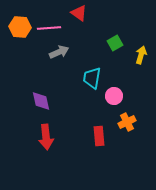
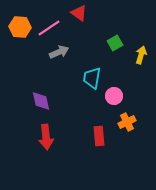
pink line: rotated 30 degrees counterclockwise
